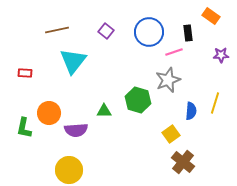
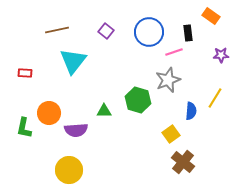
yellow line: moved 5 px up; rotated 15 degrees clockwise
